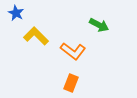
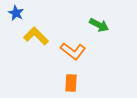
orange rectangle: rotated 18 degrees counterclockwise
